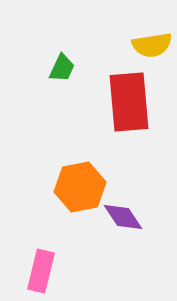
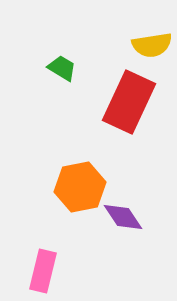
green trapezoid: rotated 84 degrees counterclockwise
red rectangle: rotated 30 degrees clockwise
pink rectangle: moved 2 px right
